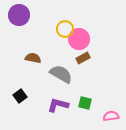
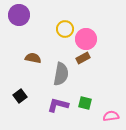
pink circle: moved 7 px right
gray semicircle: rotated 70 degrees clockwise
